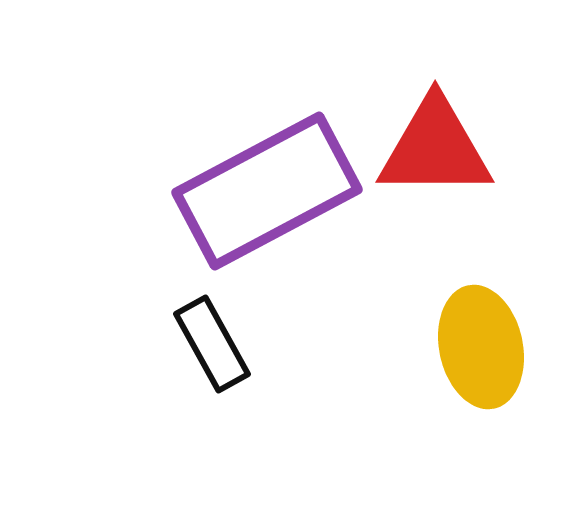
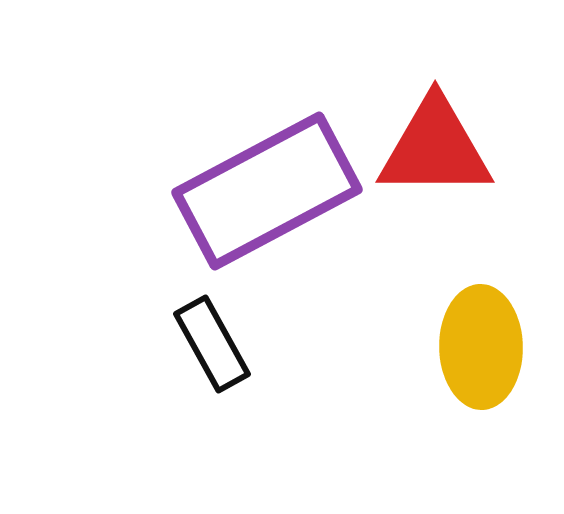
yellow ellipse: rotated 11 degrees clockwise
